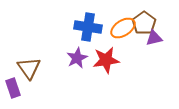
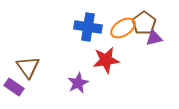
purple star: moved 1 px right, 25 px down
brown triangle: moved 1 px left, 1 px up
purple rectangle: moved 1 px right, 1 px up; rotated 36 degrees counterclockwise
